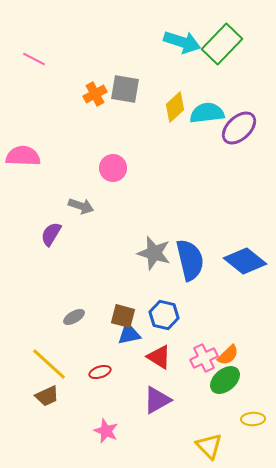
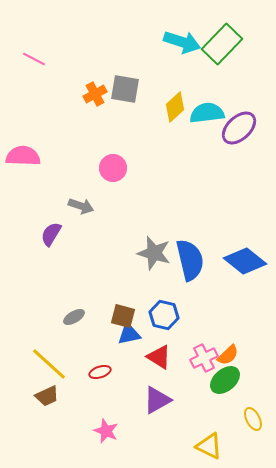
yellow ellipse: rotated 65 degrees clockwise
yellow triangle: rotated 20 degrees counterclockwise
